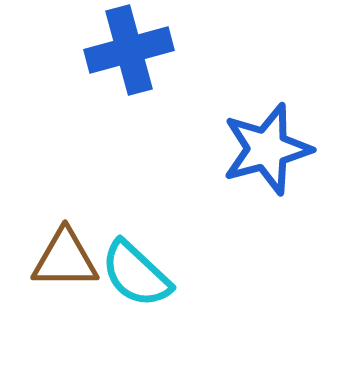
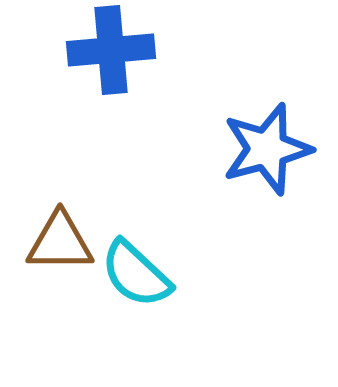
blue cross: moved 18 px left; rotated 10 degrees clockwise
brown triangle: moved 5 px left, 17 px up
